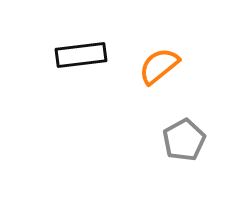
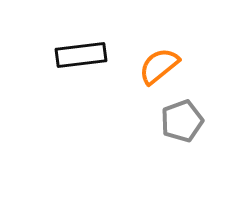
gray pentagon: moved 2 px left, 19 px up; rotated 9 degrees clockwise
